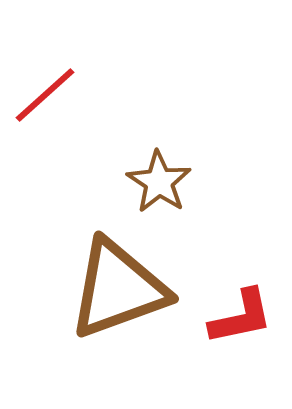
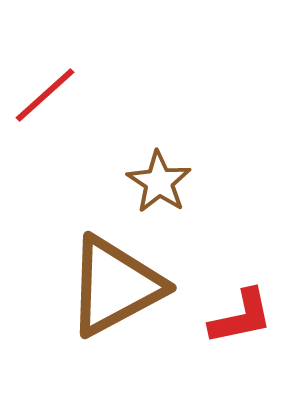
brown triangle: moved 3 px left, 3 px up; rotated 8 degrees counterclockwise
